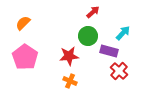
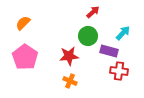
red cross: rotated 36 degrees counterclockwise
